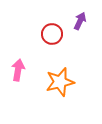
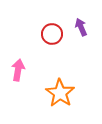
purple arrow: moved 1 px right, 6 px down; rotated 48 degrees counterclockwise
orange star: moved 11 px down; rotated 24 degrees counterclockwise
